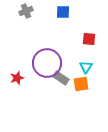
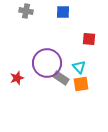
gray cross: rotated 32 degrees clockwise
cyan triangle: moved 7 px left; rotated 16 degrees counterclockwise
